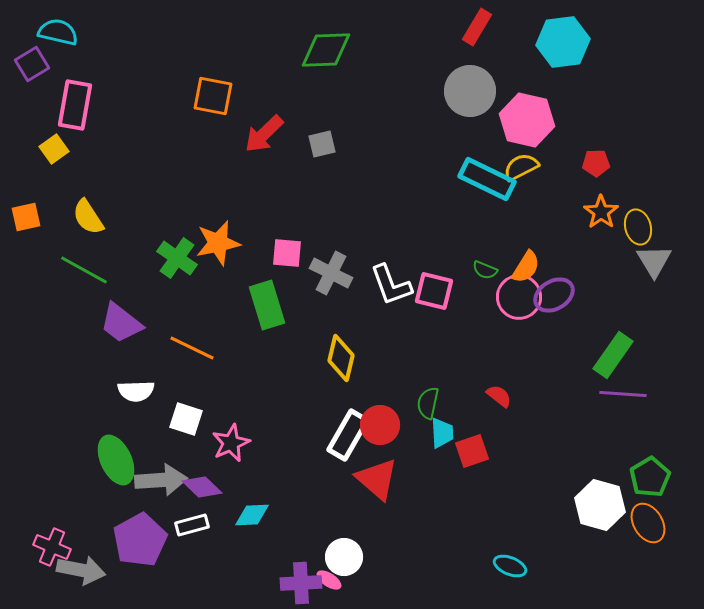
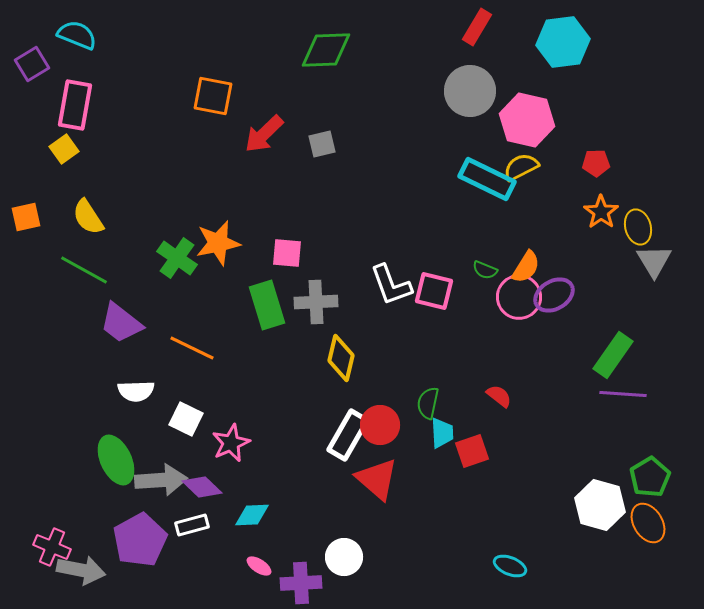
cyan semicircle at (58, 32): moved 19 px right, 3 px down; rotated 9 degrees clockwise
yellow square at (54, 149): moved 10 px right
gray cross at (331, 273): moved 15 px left, 29 px down; rotated 30 degrees counterclockwise
white square at (186, 419): rotated 8 degrees clockwise
pink ellipse at (329, 580): moved 70 px left, 14 px up
